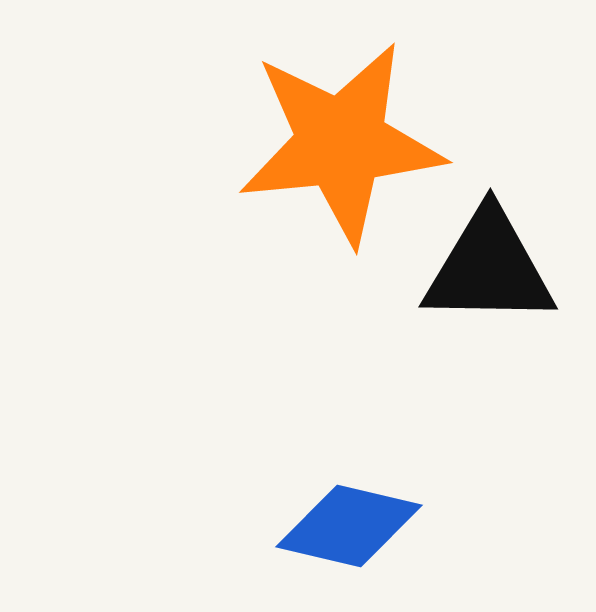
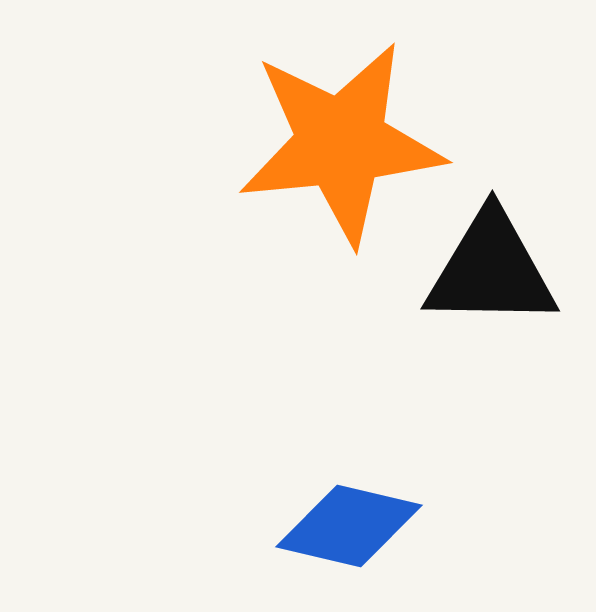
black triangle: moved 2 px right, 2 px down
